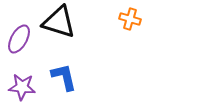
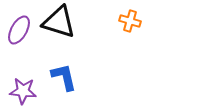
orange cross: moved 2 px down
purple ellipse: moved 9 px up
purple star: moved 1 px right, 4 px down
